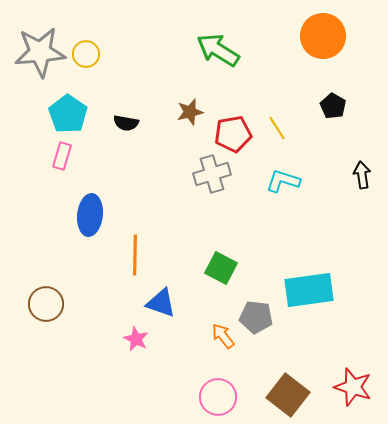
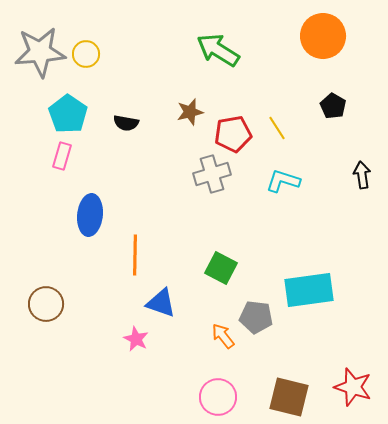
brown square: moved 1 px right, 2 px down; rotated 24 degrees counterclockwise
